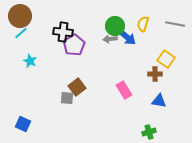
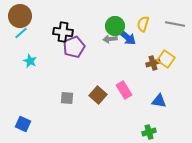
purple pentagon: moved 2 px down; rotated 10 degrees clockwise
brown cross: moved 2 px left, 11 px up; rotated 16 degrees counterclockwise
brown square: moved 21 px right, 8 px down; rotated 12 degrees counterclockwise
